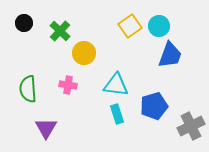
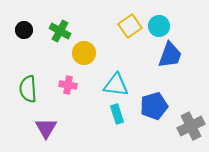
black circle: moved 7 px down
green cross: rotated 15 degrees counterclockwise
